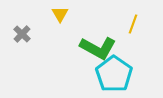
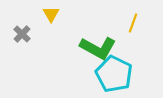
yellow triangle: moved 9 px left
yellow line: moved 1 px up
cyan pentagon: rotated 9 degrees counterclockwise
